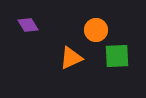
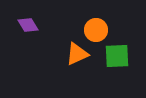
orange triangle: moved 6 px right, 4 px up
